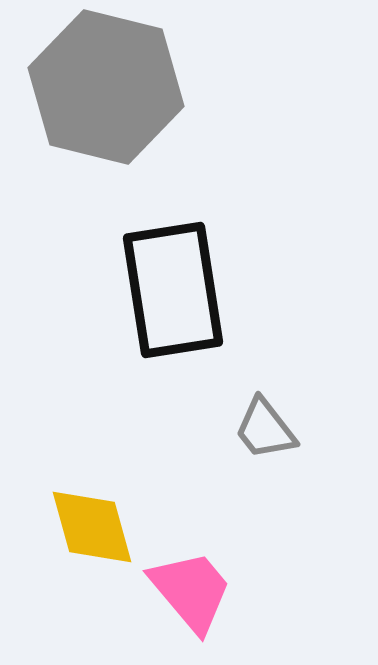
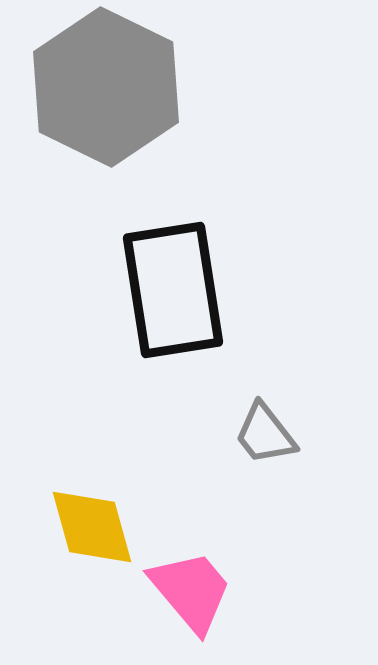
gray hexagon: rotated 12 degrees clockwise
gray trapezoid: moved 5 px down
